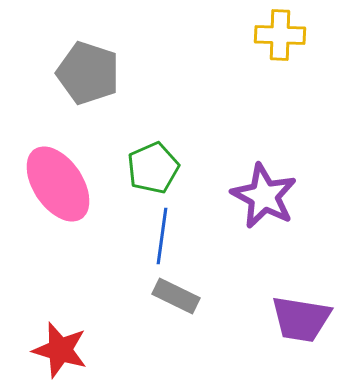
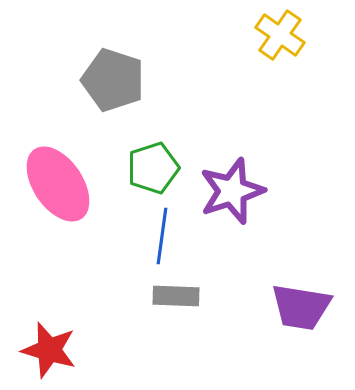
yellow cross: rotated 33 degrees clockwise
gray pentagon: moved 25 px right, 7 px down
green pentagon: rotated 6 degrees clockwise
purple star: moved 32 px left, 5 px up; rotated 26 degrees clockwise
gray rectangle: rotated 24 degrees counterclockwise
purple trapezoid: moved 12 px up
red star: moved 11 px left
